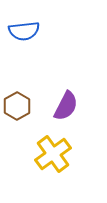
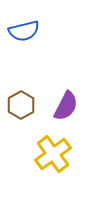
blue semicircle: rotated 8 degrees counterclockwise
brown hexagon: moved 4 px right, 1 px up
